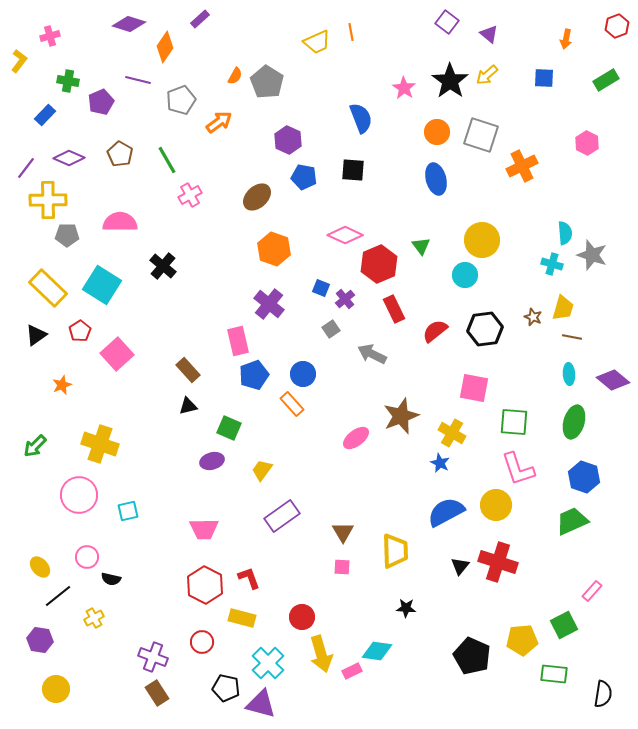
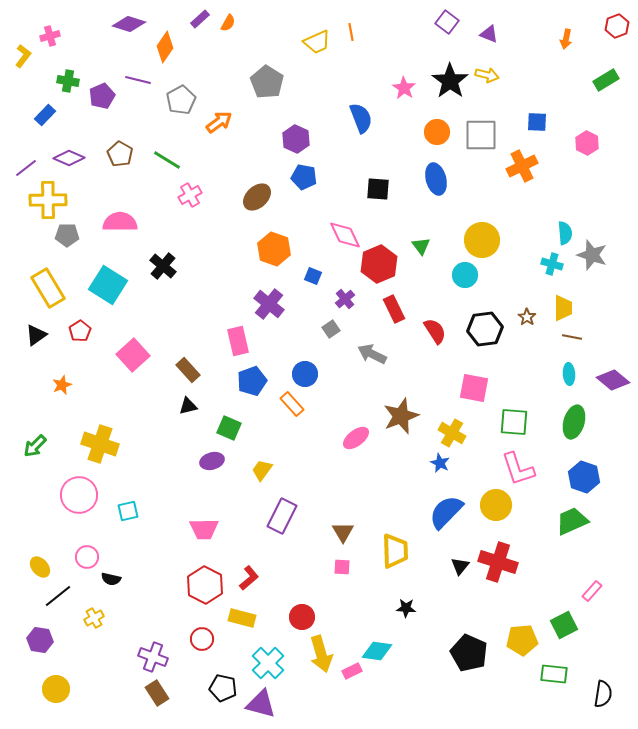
purple triangle at (489, 34): rotated 18 degrees counterclockwise
yellow L-shape at (19, 61): moved 4 px right, 5 px up
yellow arrow at (487, 75): rotated 125 degrees counterclockwise
orange semicircle at (235, 76): moved 7 px left, 53 px up
blue square at (544, 78): moved 7 px left, 44 px down
gray pentagon at (181, 100): rotated 8 degrees counterclockwise
purple pentagon at (101, 102): moved 1 px right, 6 px up
gray square at (481, 135): rotated 18 degrees counterclockwise
purple hexagon at (288, 140): moved 8 px right, 1 px up
green line at (167, 160): rotated 28 degrees counterclockwise
purple line at (26, 168): rotated 15 degrees clockwise
black square at (353, 170): moved 25 px right, 19 px down
pink diamond at (345, 235): rotated 40 degrees clockwise
cyan square at (102, 285): moved 6 px right
yellow rectangle at (48, 288): rotated 15 degrees clockwise
blue square at (321, 288): moved 8 px left, 12 px up
yellow trapezoid at (563, 308): rotated 16 degrees counterclockwise
brown star at (533, 317): moved 6 px left; rotated 12 degrees clockwise
red semicircle at (435, 331): rotated 96 degrees clockwise
pink square at (117, 354): moved 16 px right, 1 px down
blue circle at (303, 374): moved 2 px right
blue pentagon at (254, 375): moved 2 px left, 6 px down
blue semicircle at (446, 512): rotated 18 degrees counterclockwise
purple rectangle at (282, 516): rotated 28 degrees counterclockwise
red L-shape at (249, 578): rotated 70 degrees clockwise
red circle at (202, 642): moved 3 px up
black pentagon at (472, 656): moved 3 px left, 3 px up
black pentagon at (226, 688): moved 3 px left
